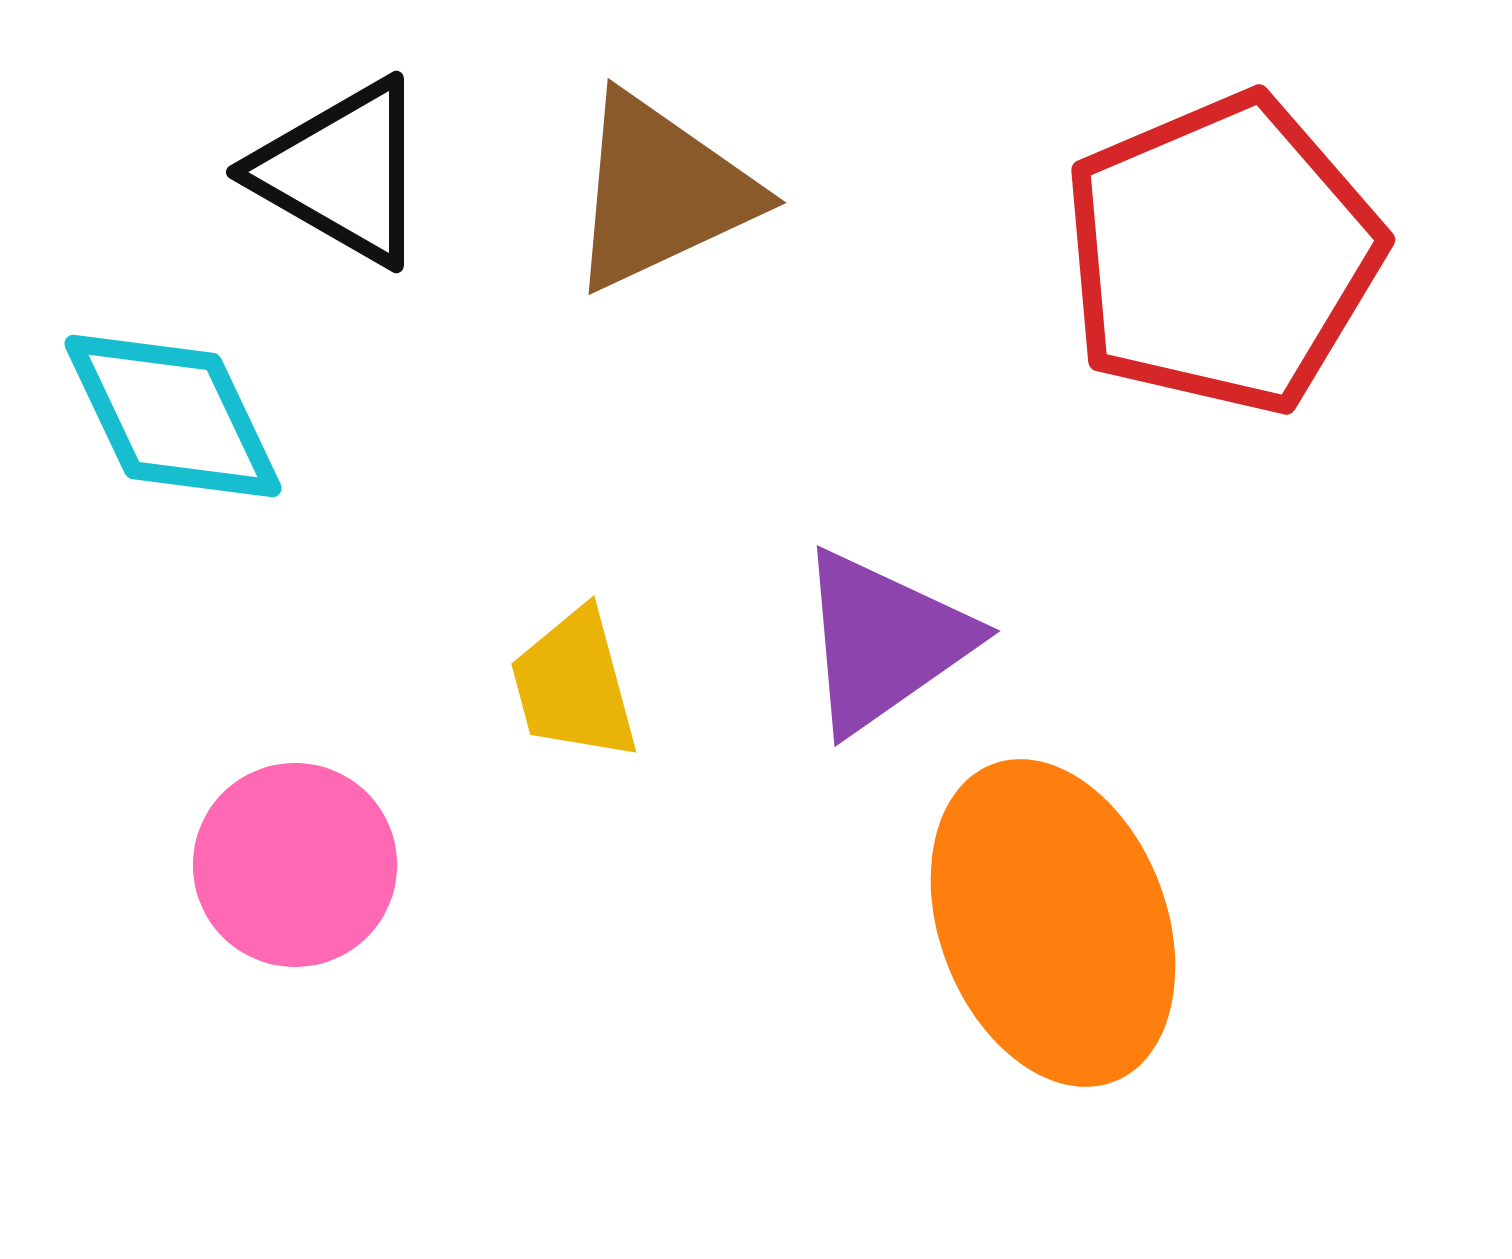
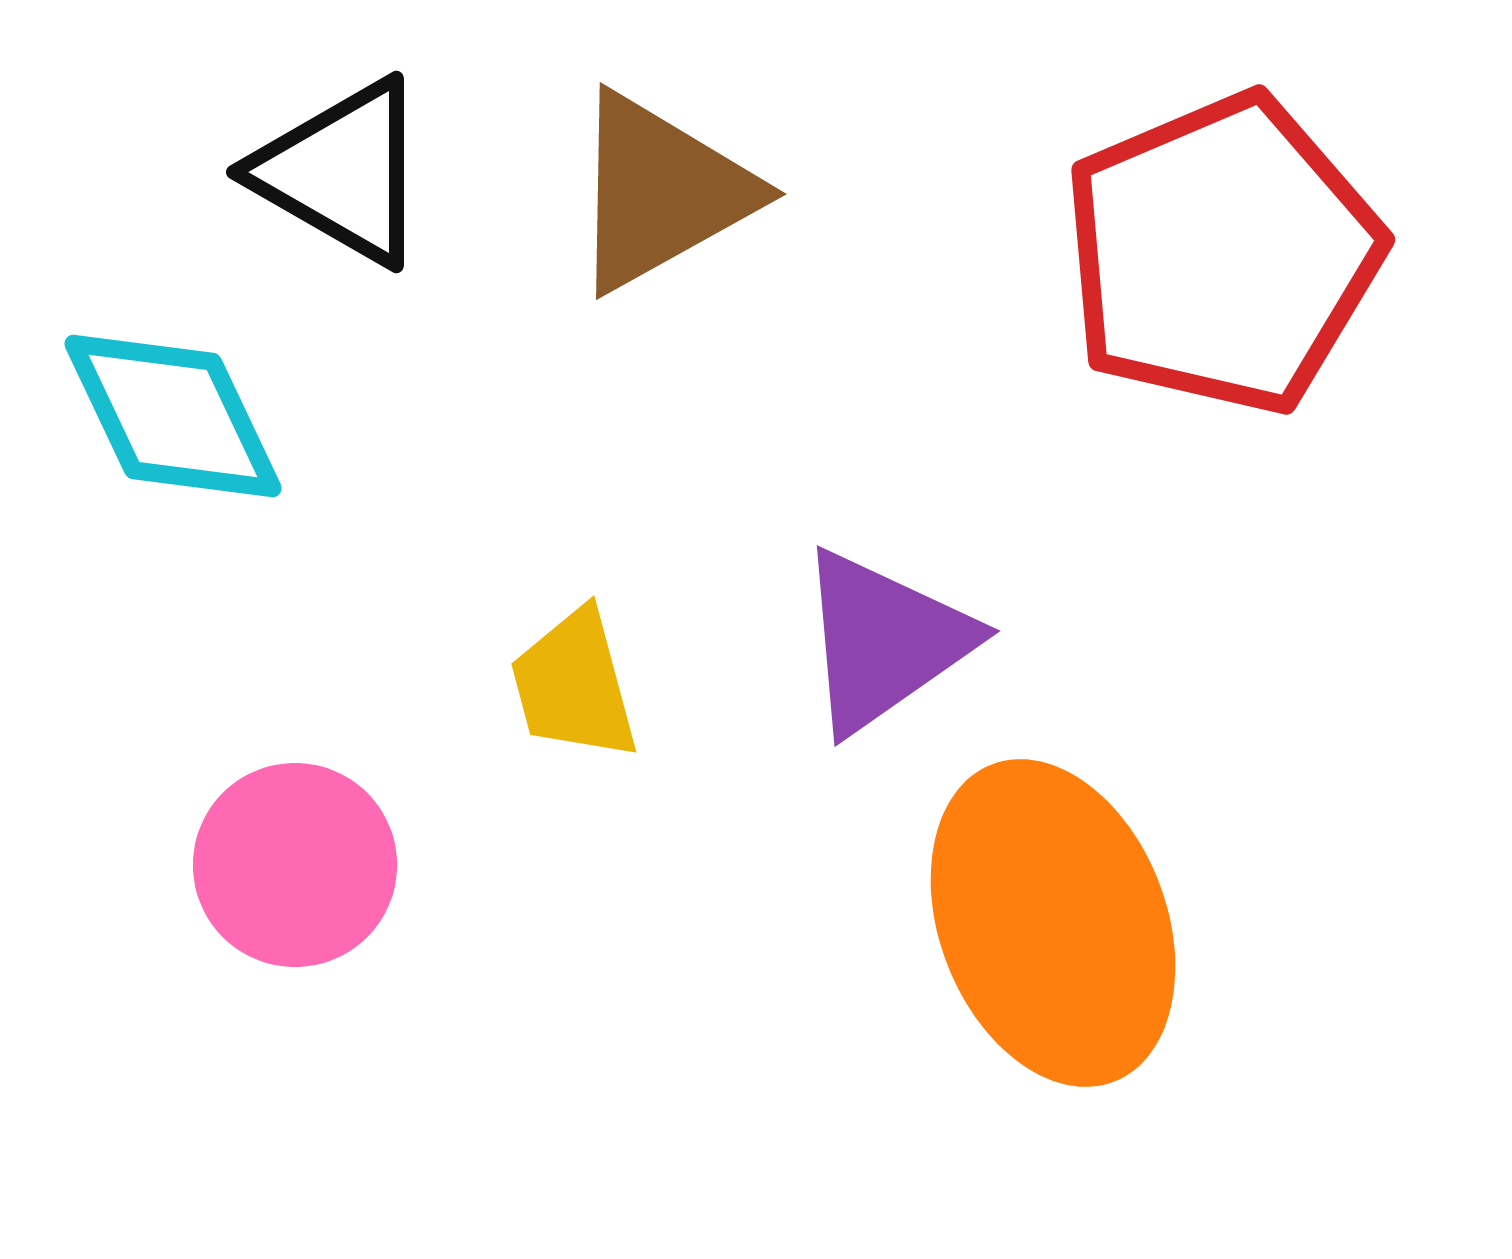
brown triangle: rotated 4 degrees counterclockwise
